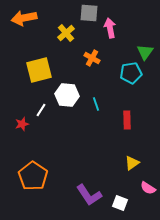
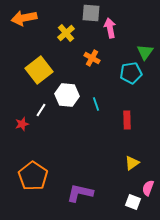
gray square: moved 2 px right
yellow square: rotated 24 degrees counterclockwise
pink semicircle: rotated 77 degrees clockwise
purple L-shape: moved 9 px left, 2 px up; rotated 136 degrees clockwise
white square: moved 13 px right, 1 px up
